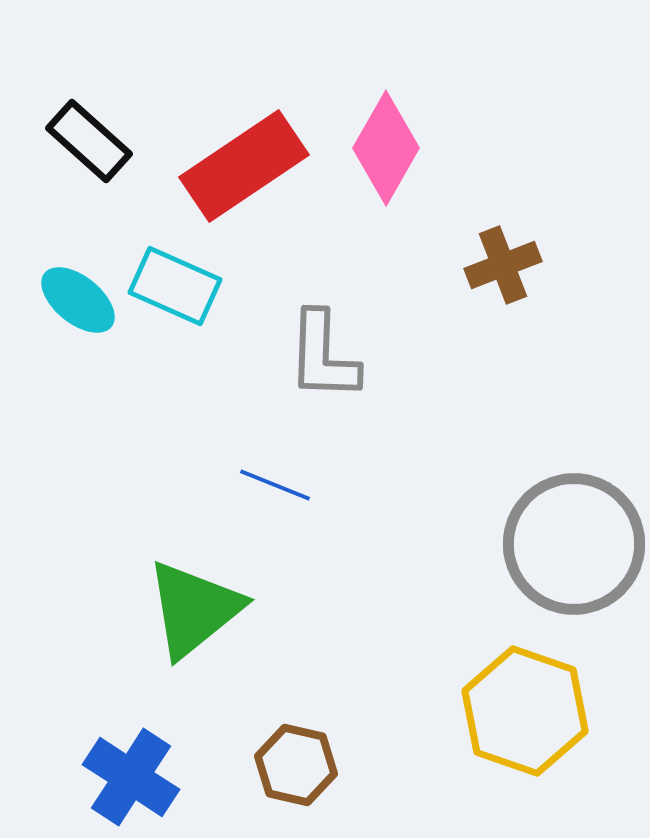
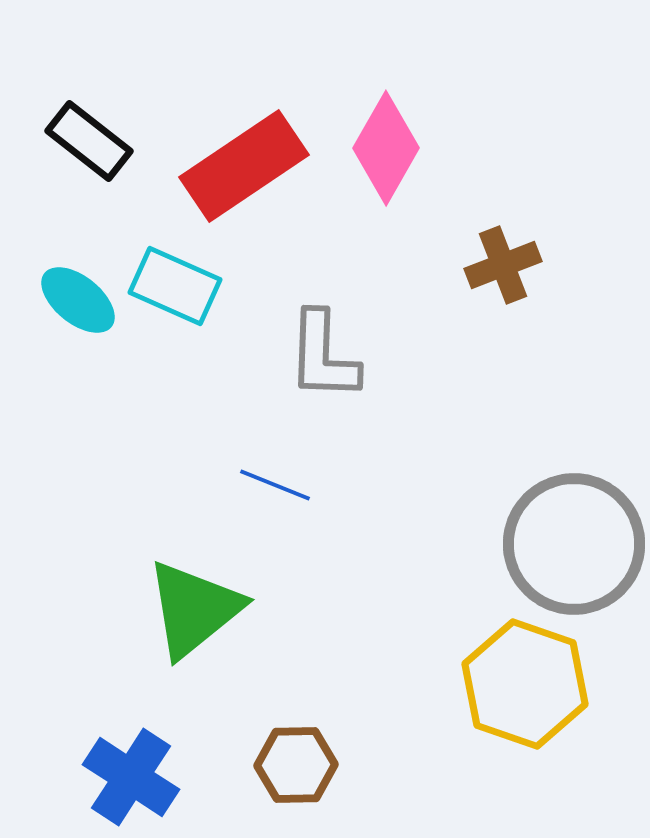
black rectangle: rotated 4 degrees counterclockwise
yellow hexagon: moved 27 px up
brown hexagon: rotated 14 degrees counterclockwise
